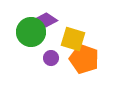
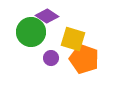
purple diamond: moved 1 px right, 4 px up
